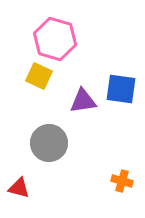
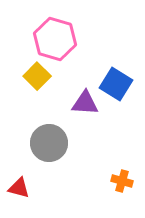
yellow square: moved 2 px left; rotated 20 degrees clockwise
blue square: moved 5 px left, 5 px up; rotated 24 degrees clockwise
purple triangle: moved 2 px right, 2 px down; rotated 12 degrees clockwise
